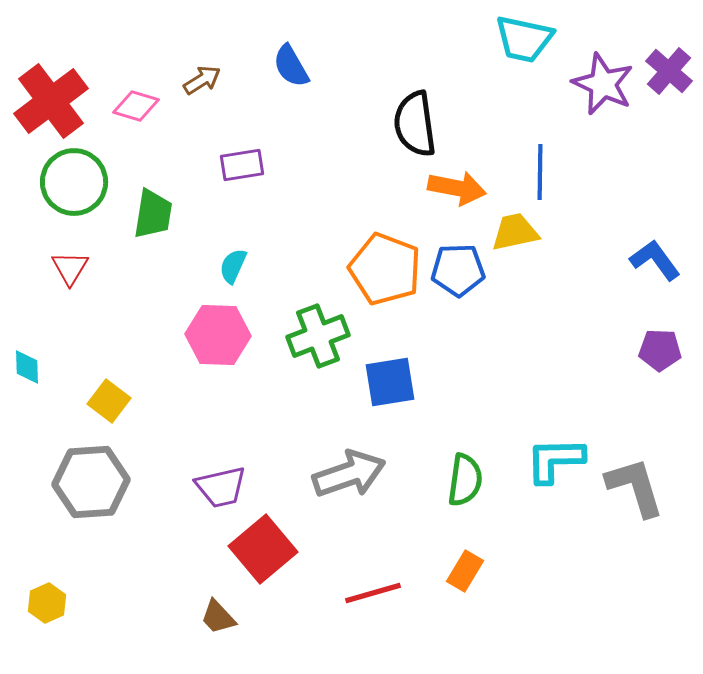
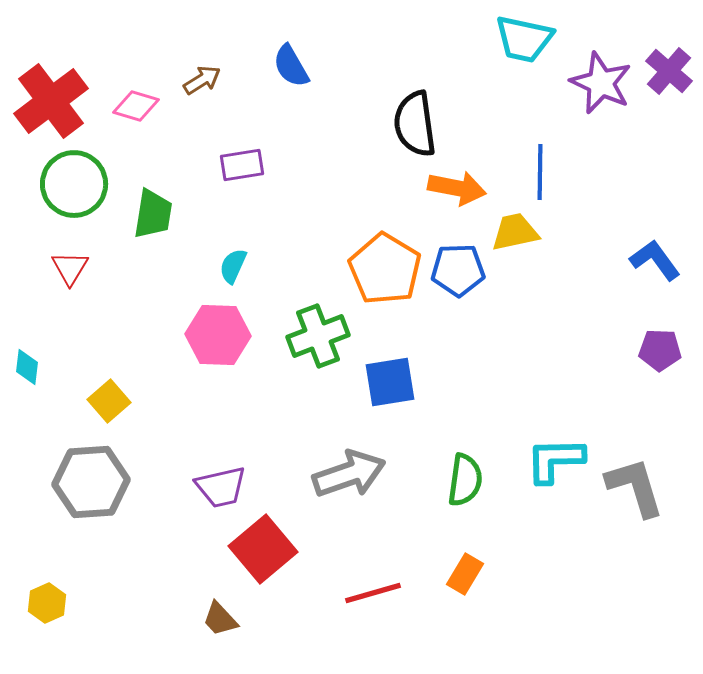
purple star: moved 2 px left, 1 px up
green circle: moved 2 px down
orange pentagon: rotated 10 degrees clockwise
cyan diamond: rotated 9 degrees clockwise
yellow square: rotated 12 degrees clockwise
orange rectangle: moved 3 px down
brown trapezoid: moved 2 px right, 2 px down
